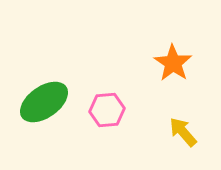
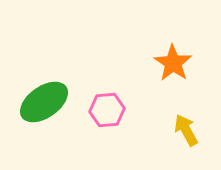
yellow arrow: moved 3 px right, 2 px up; rotated 12 degrees clockwise
